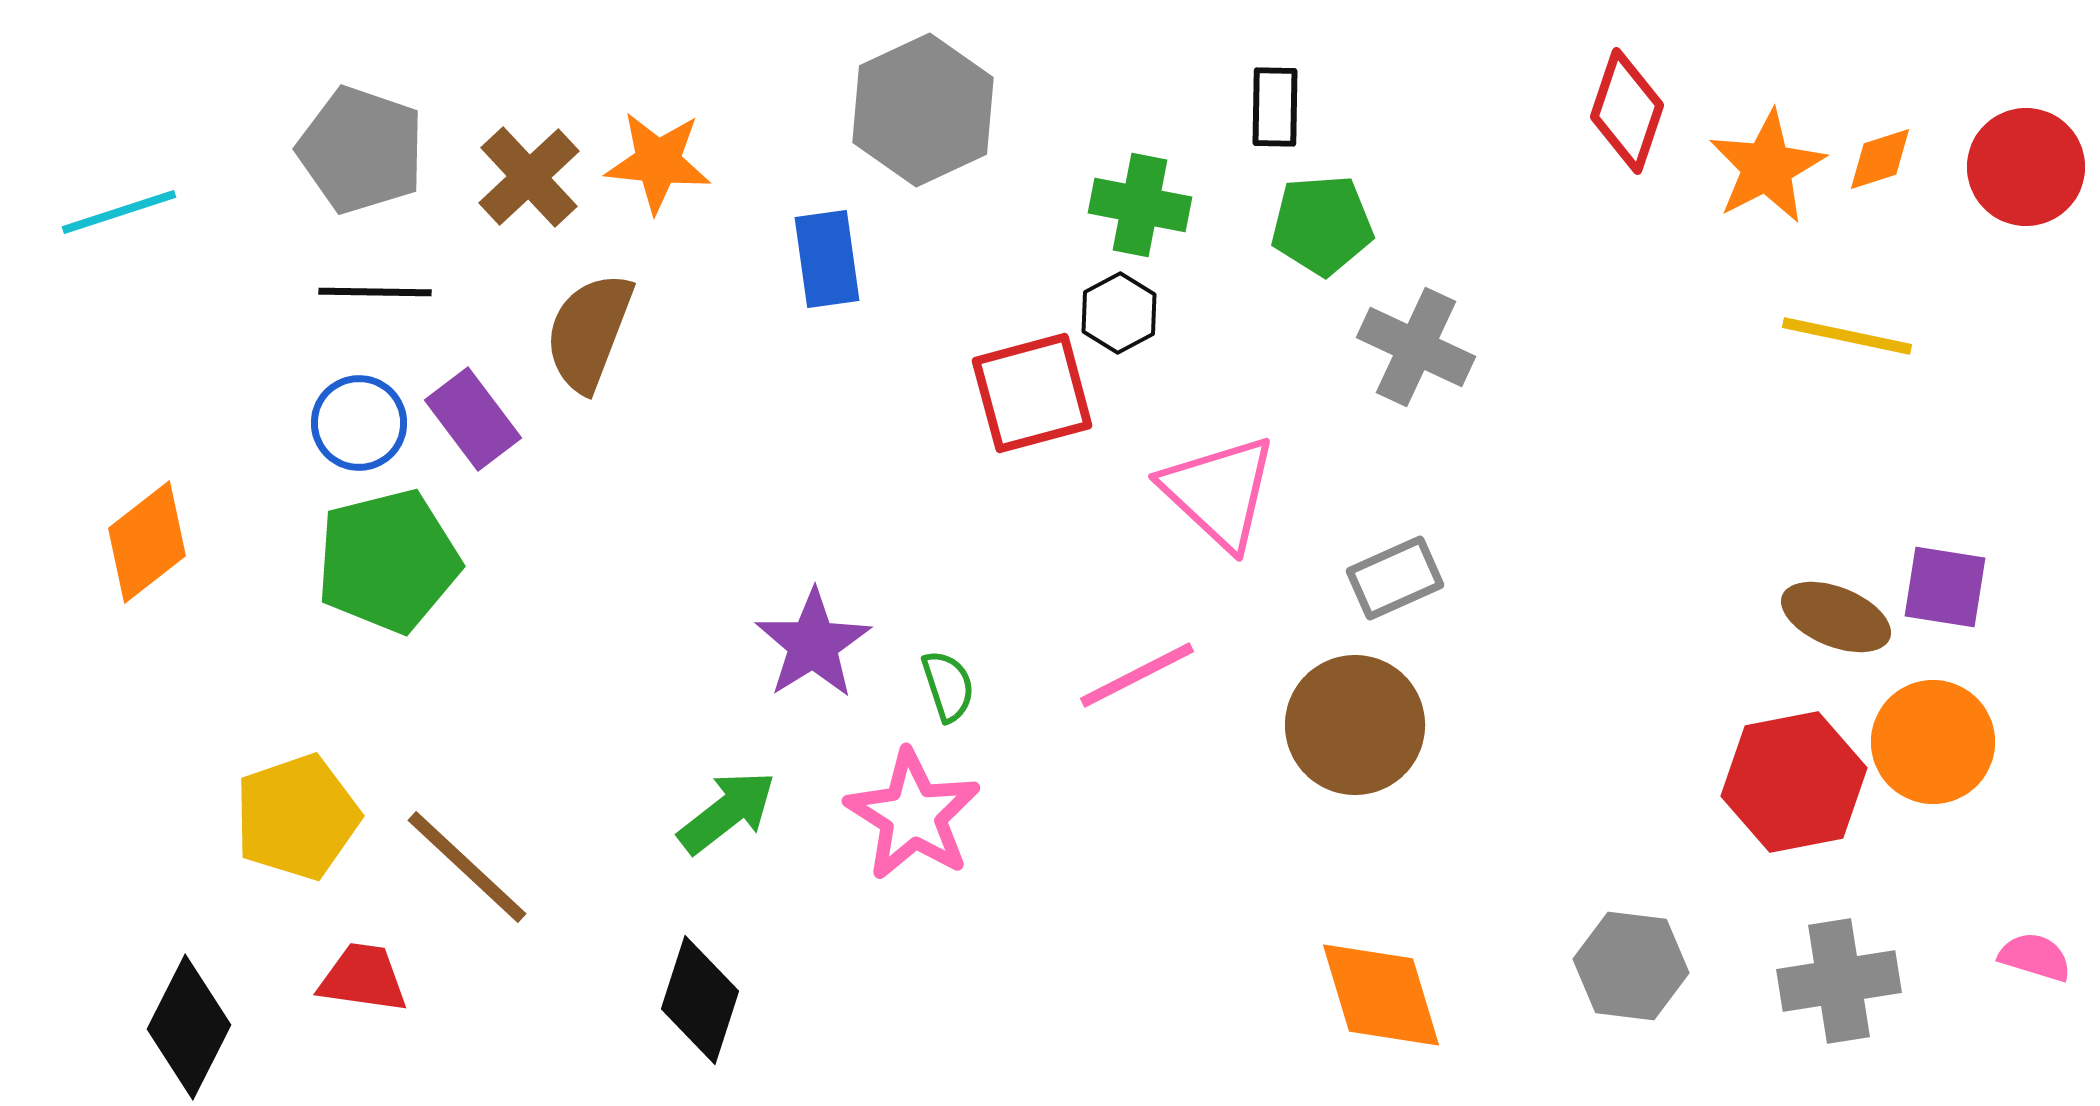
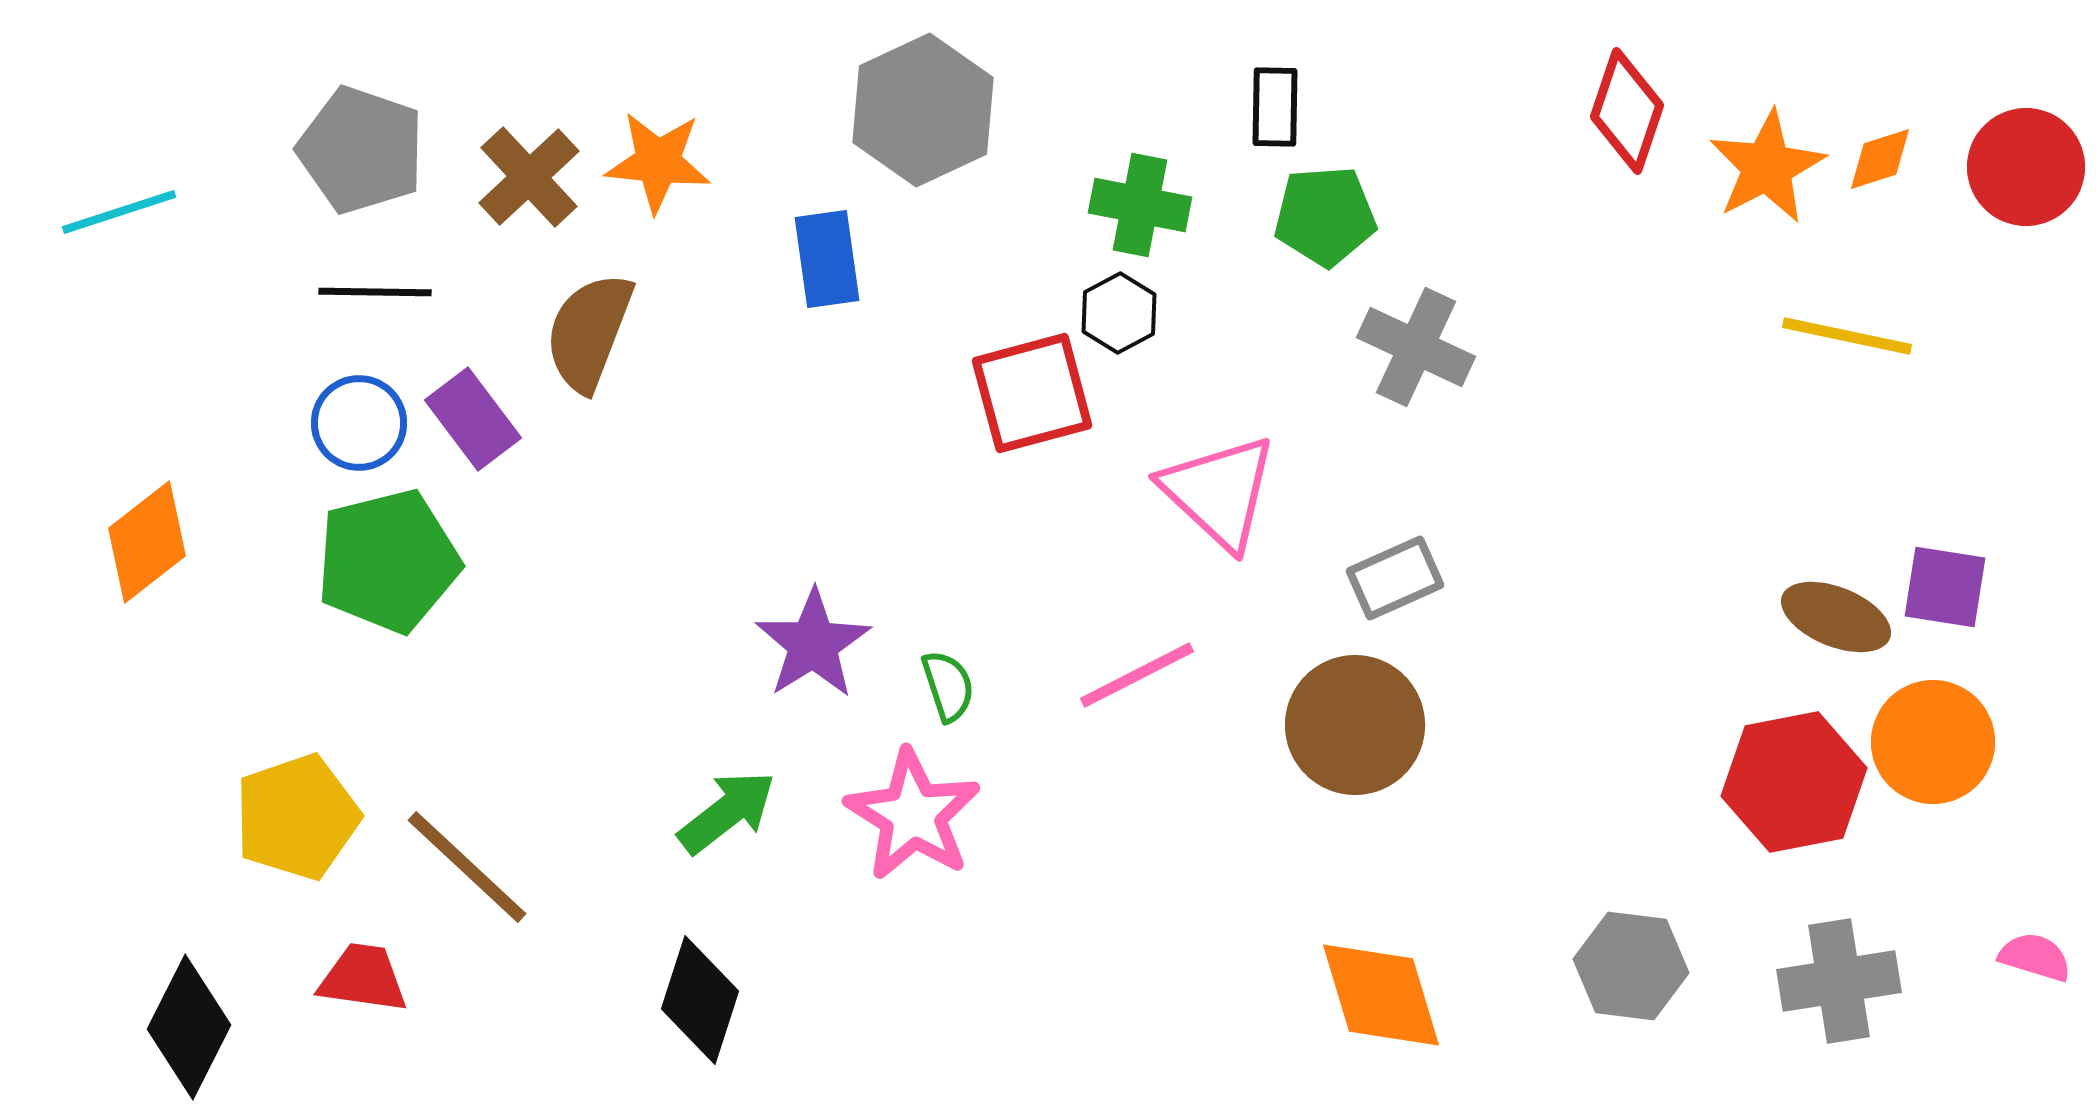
green pentagon at (1322, 225): moved 3 px right, 9 px up
